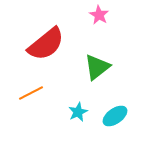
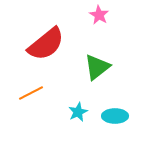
cyan ellipse: rotated 35 degrees clockwise
